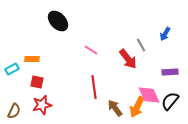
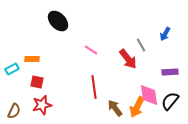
pink diamond: rotated 15 degrees clockwise
